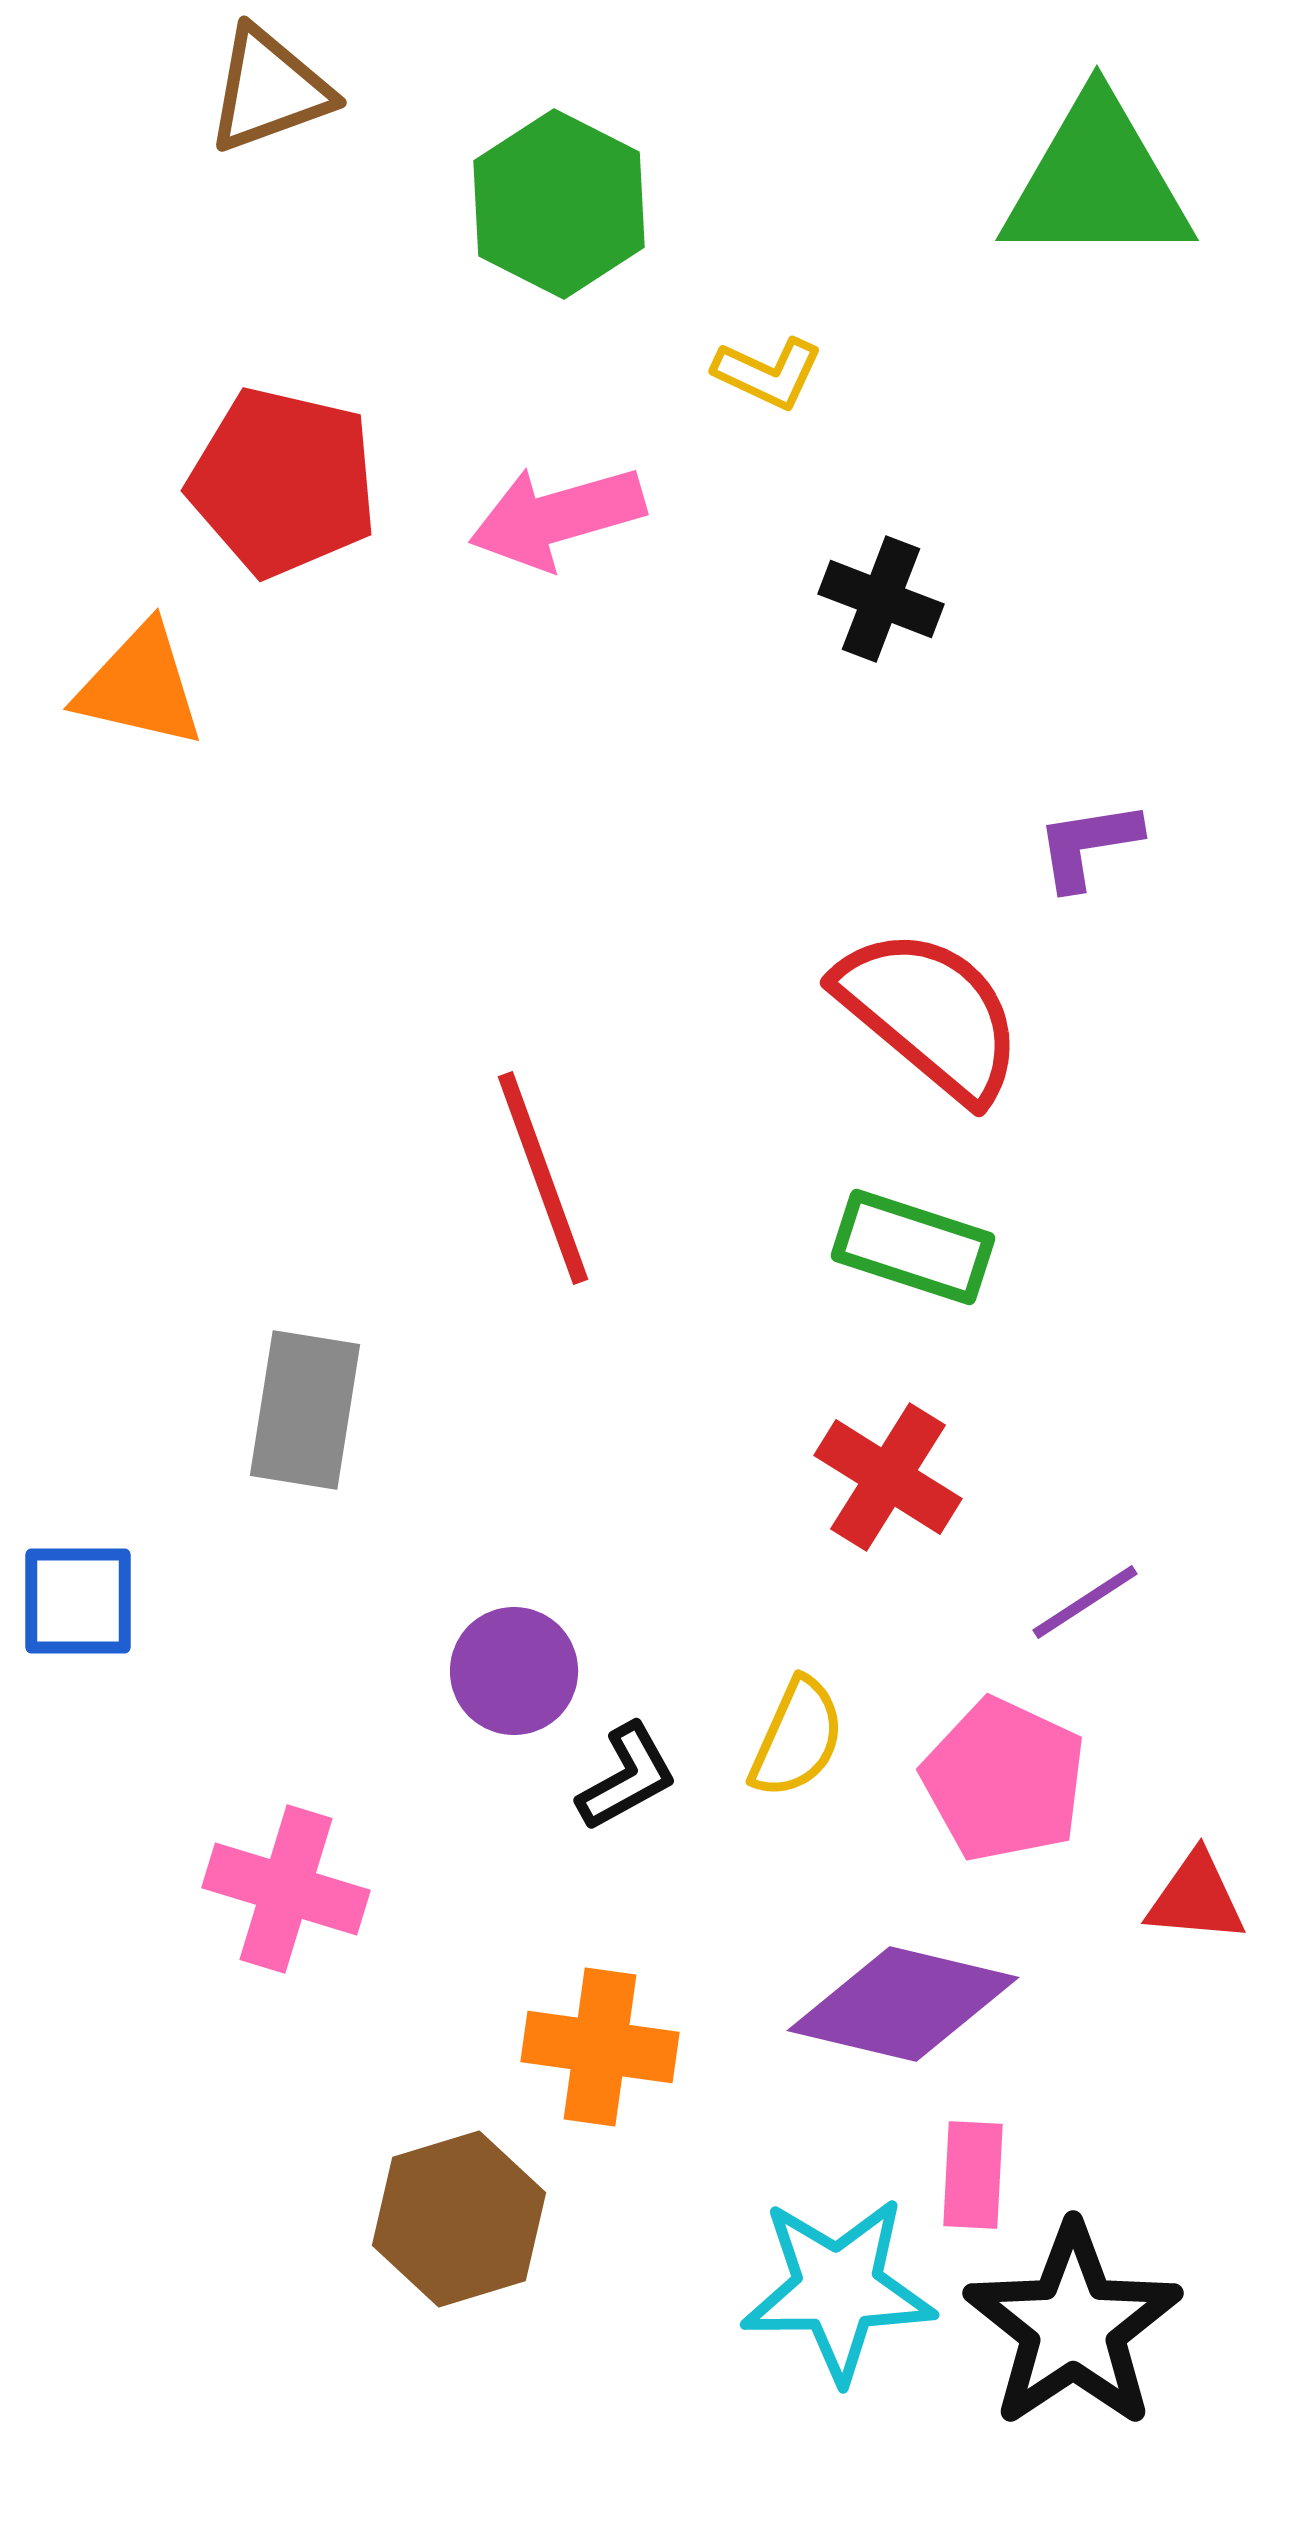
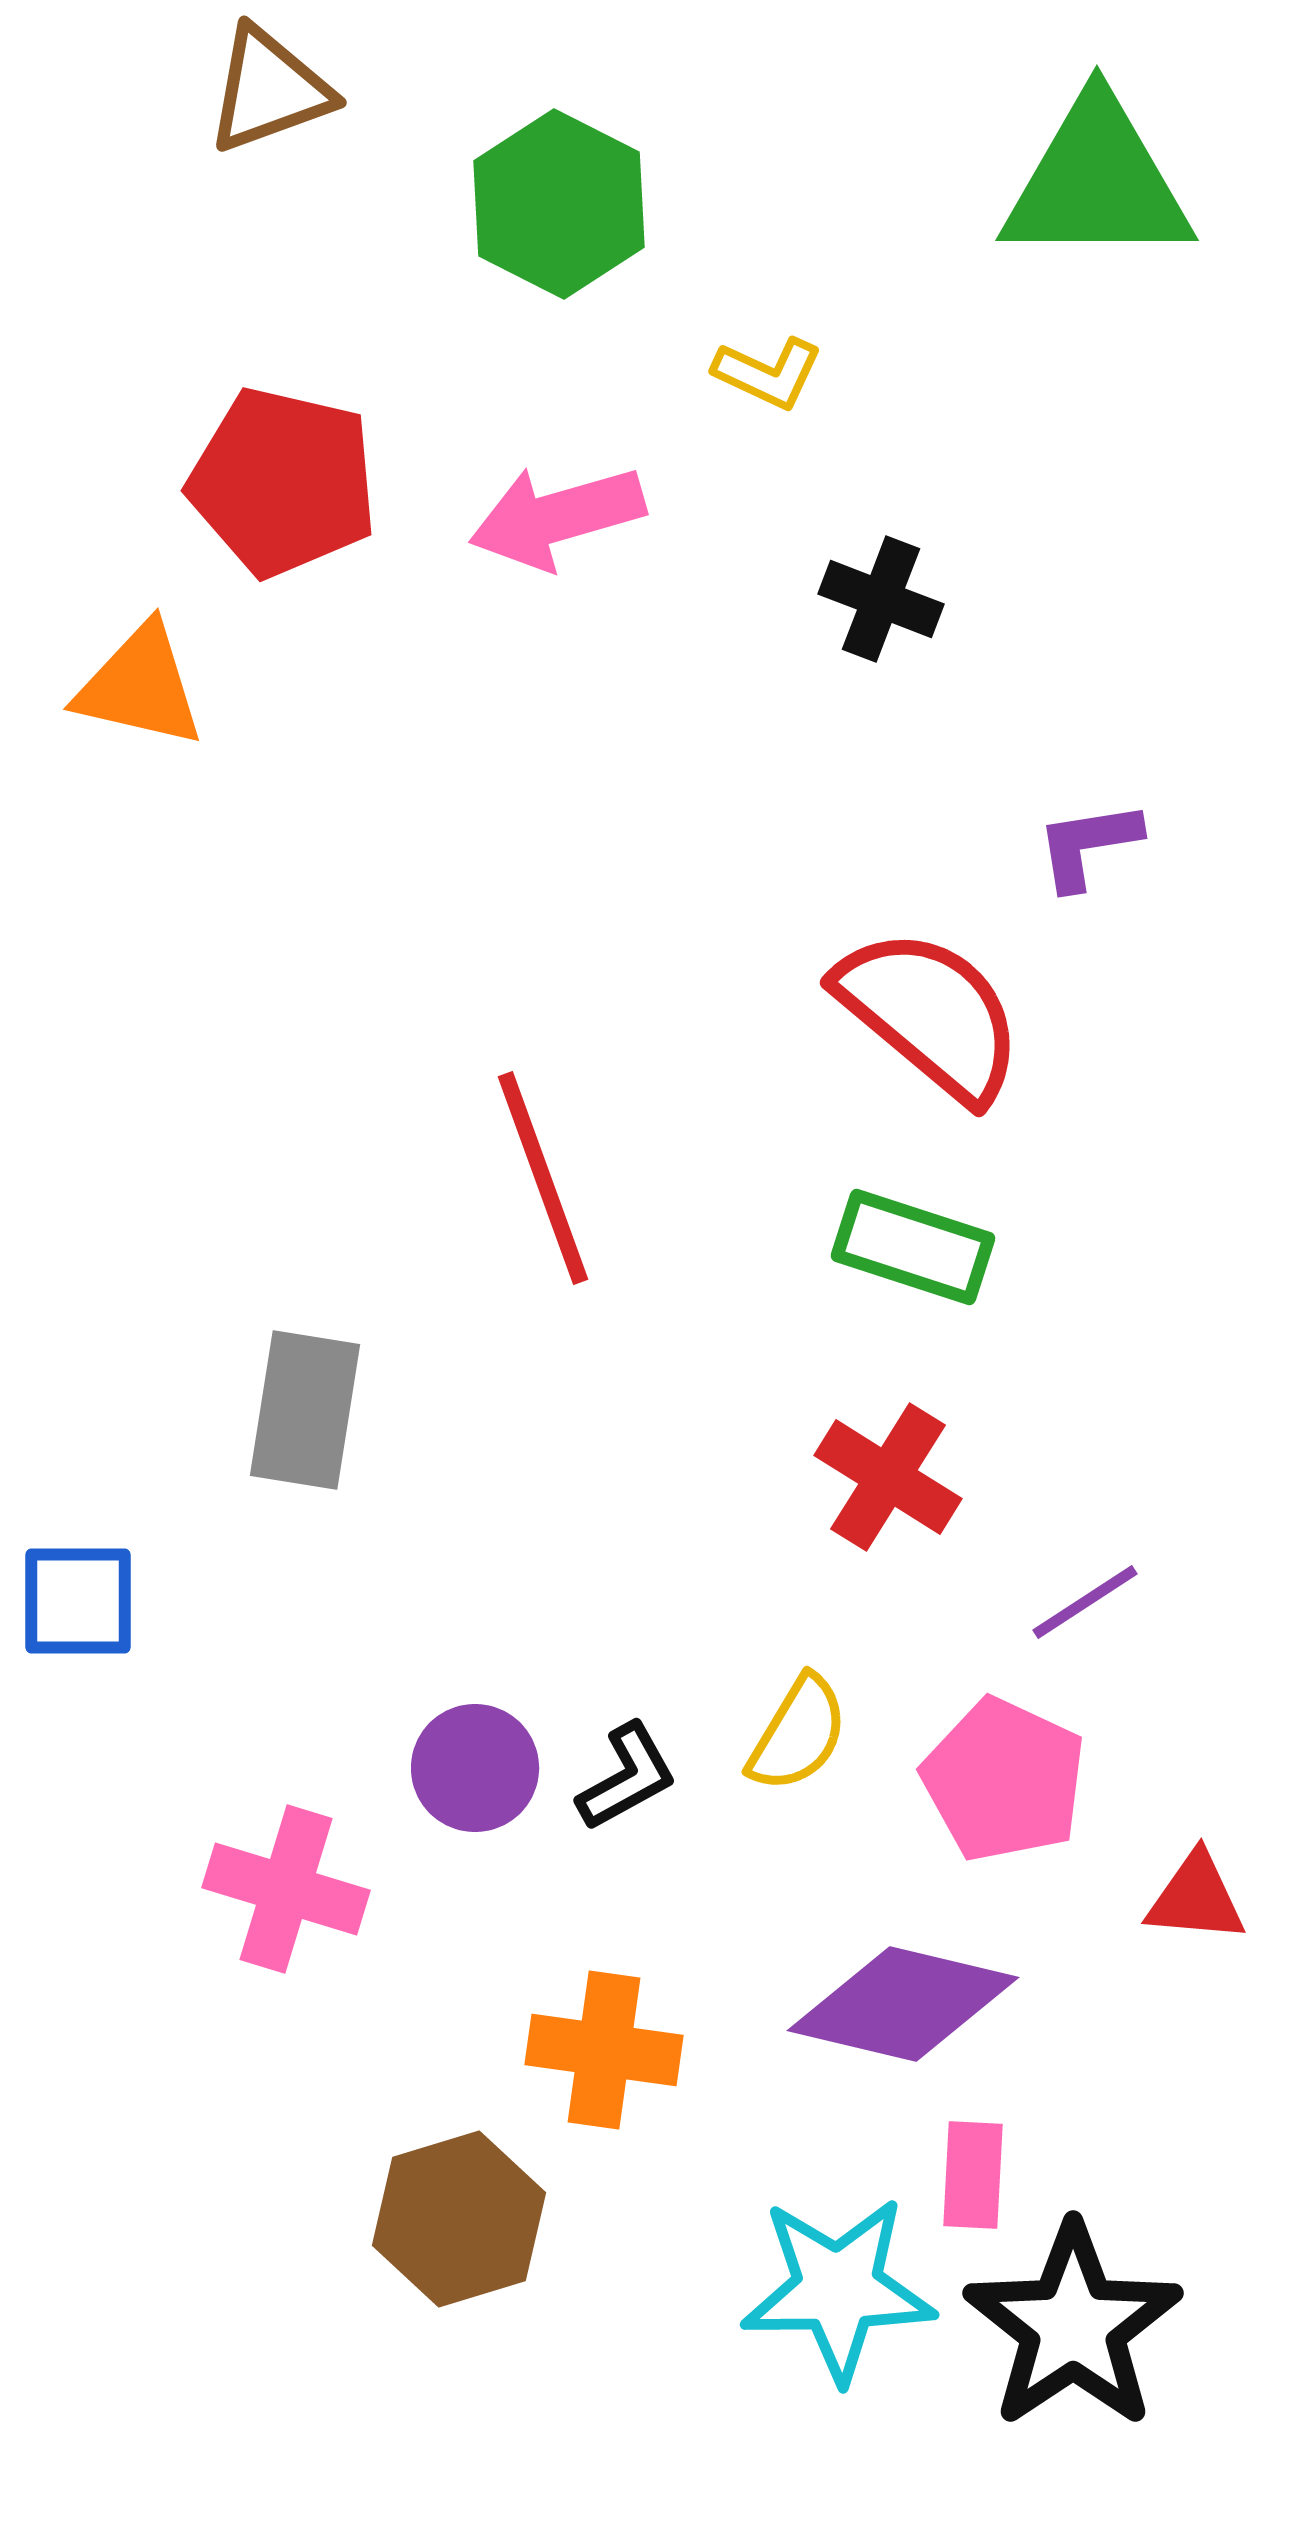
purple circle: moved 39 px left, 97 px down
yellow semicircle: moved 1 px right, 4 px up; rotated 7 degrees clockwise
orange cross: moved 4 px right, 3 px down
